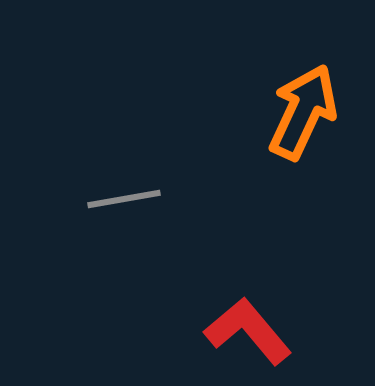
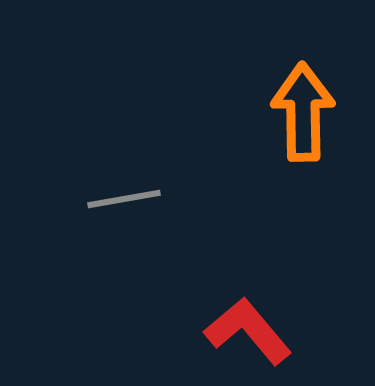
orange arrow: rotated 26 degrees counterclockwise
